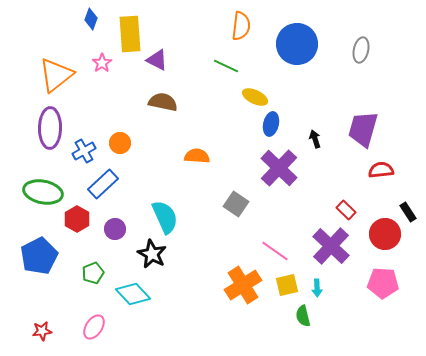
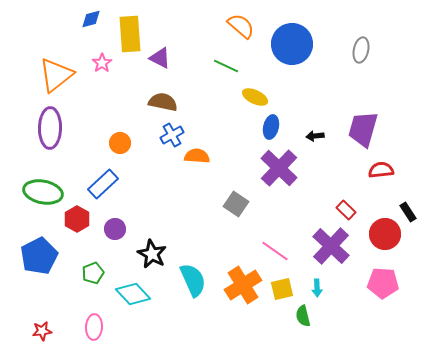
blue diamond at (91, 19): rotated 55 degrees clockwise
orange semicircle at (241, 26): rotated 56 degrees counterclockwise
blue circle at (297, 44): moved 5 px left
purple triangle at (157, 60): moved 3 px right, 2 px up
blue ellipse at (271, 124): moved 3 px down
black arrow at (315, 139): moved 3 px up; rotated 78 degrees counterclockwise
blue cross at (84, 151): moved 88 px right, 16 px up
cyan semicircle at (165, 217): moved 28 px right, 63 px down
yellow square at (287, 285): moved 5 px left, 4 px down
pink ellipse at (94, 327): rotated 30 degrees counterclockwise
